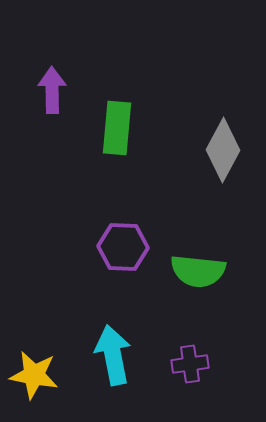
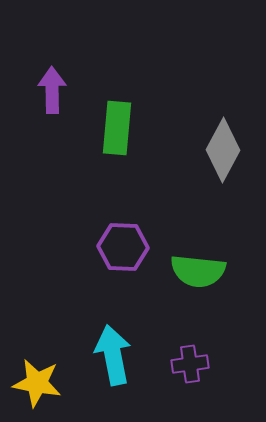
yellow star: moved 3 px right, 8 px down
